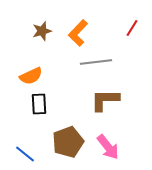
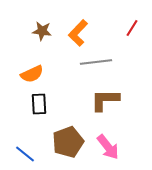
brown star: rotated 24 degrees clockwise
orange semicircle: moved 1 px right, 2 px up
